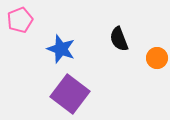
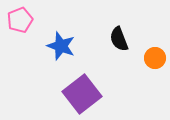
blue star: moved 3 px up
orange circle: moved 2 px left
purple square: moved 12 px right; rotated 15 degrees clockwise
